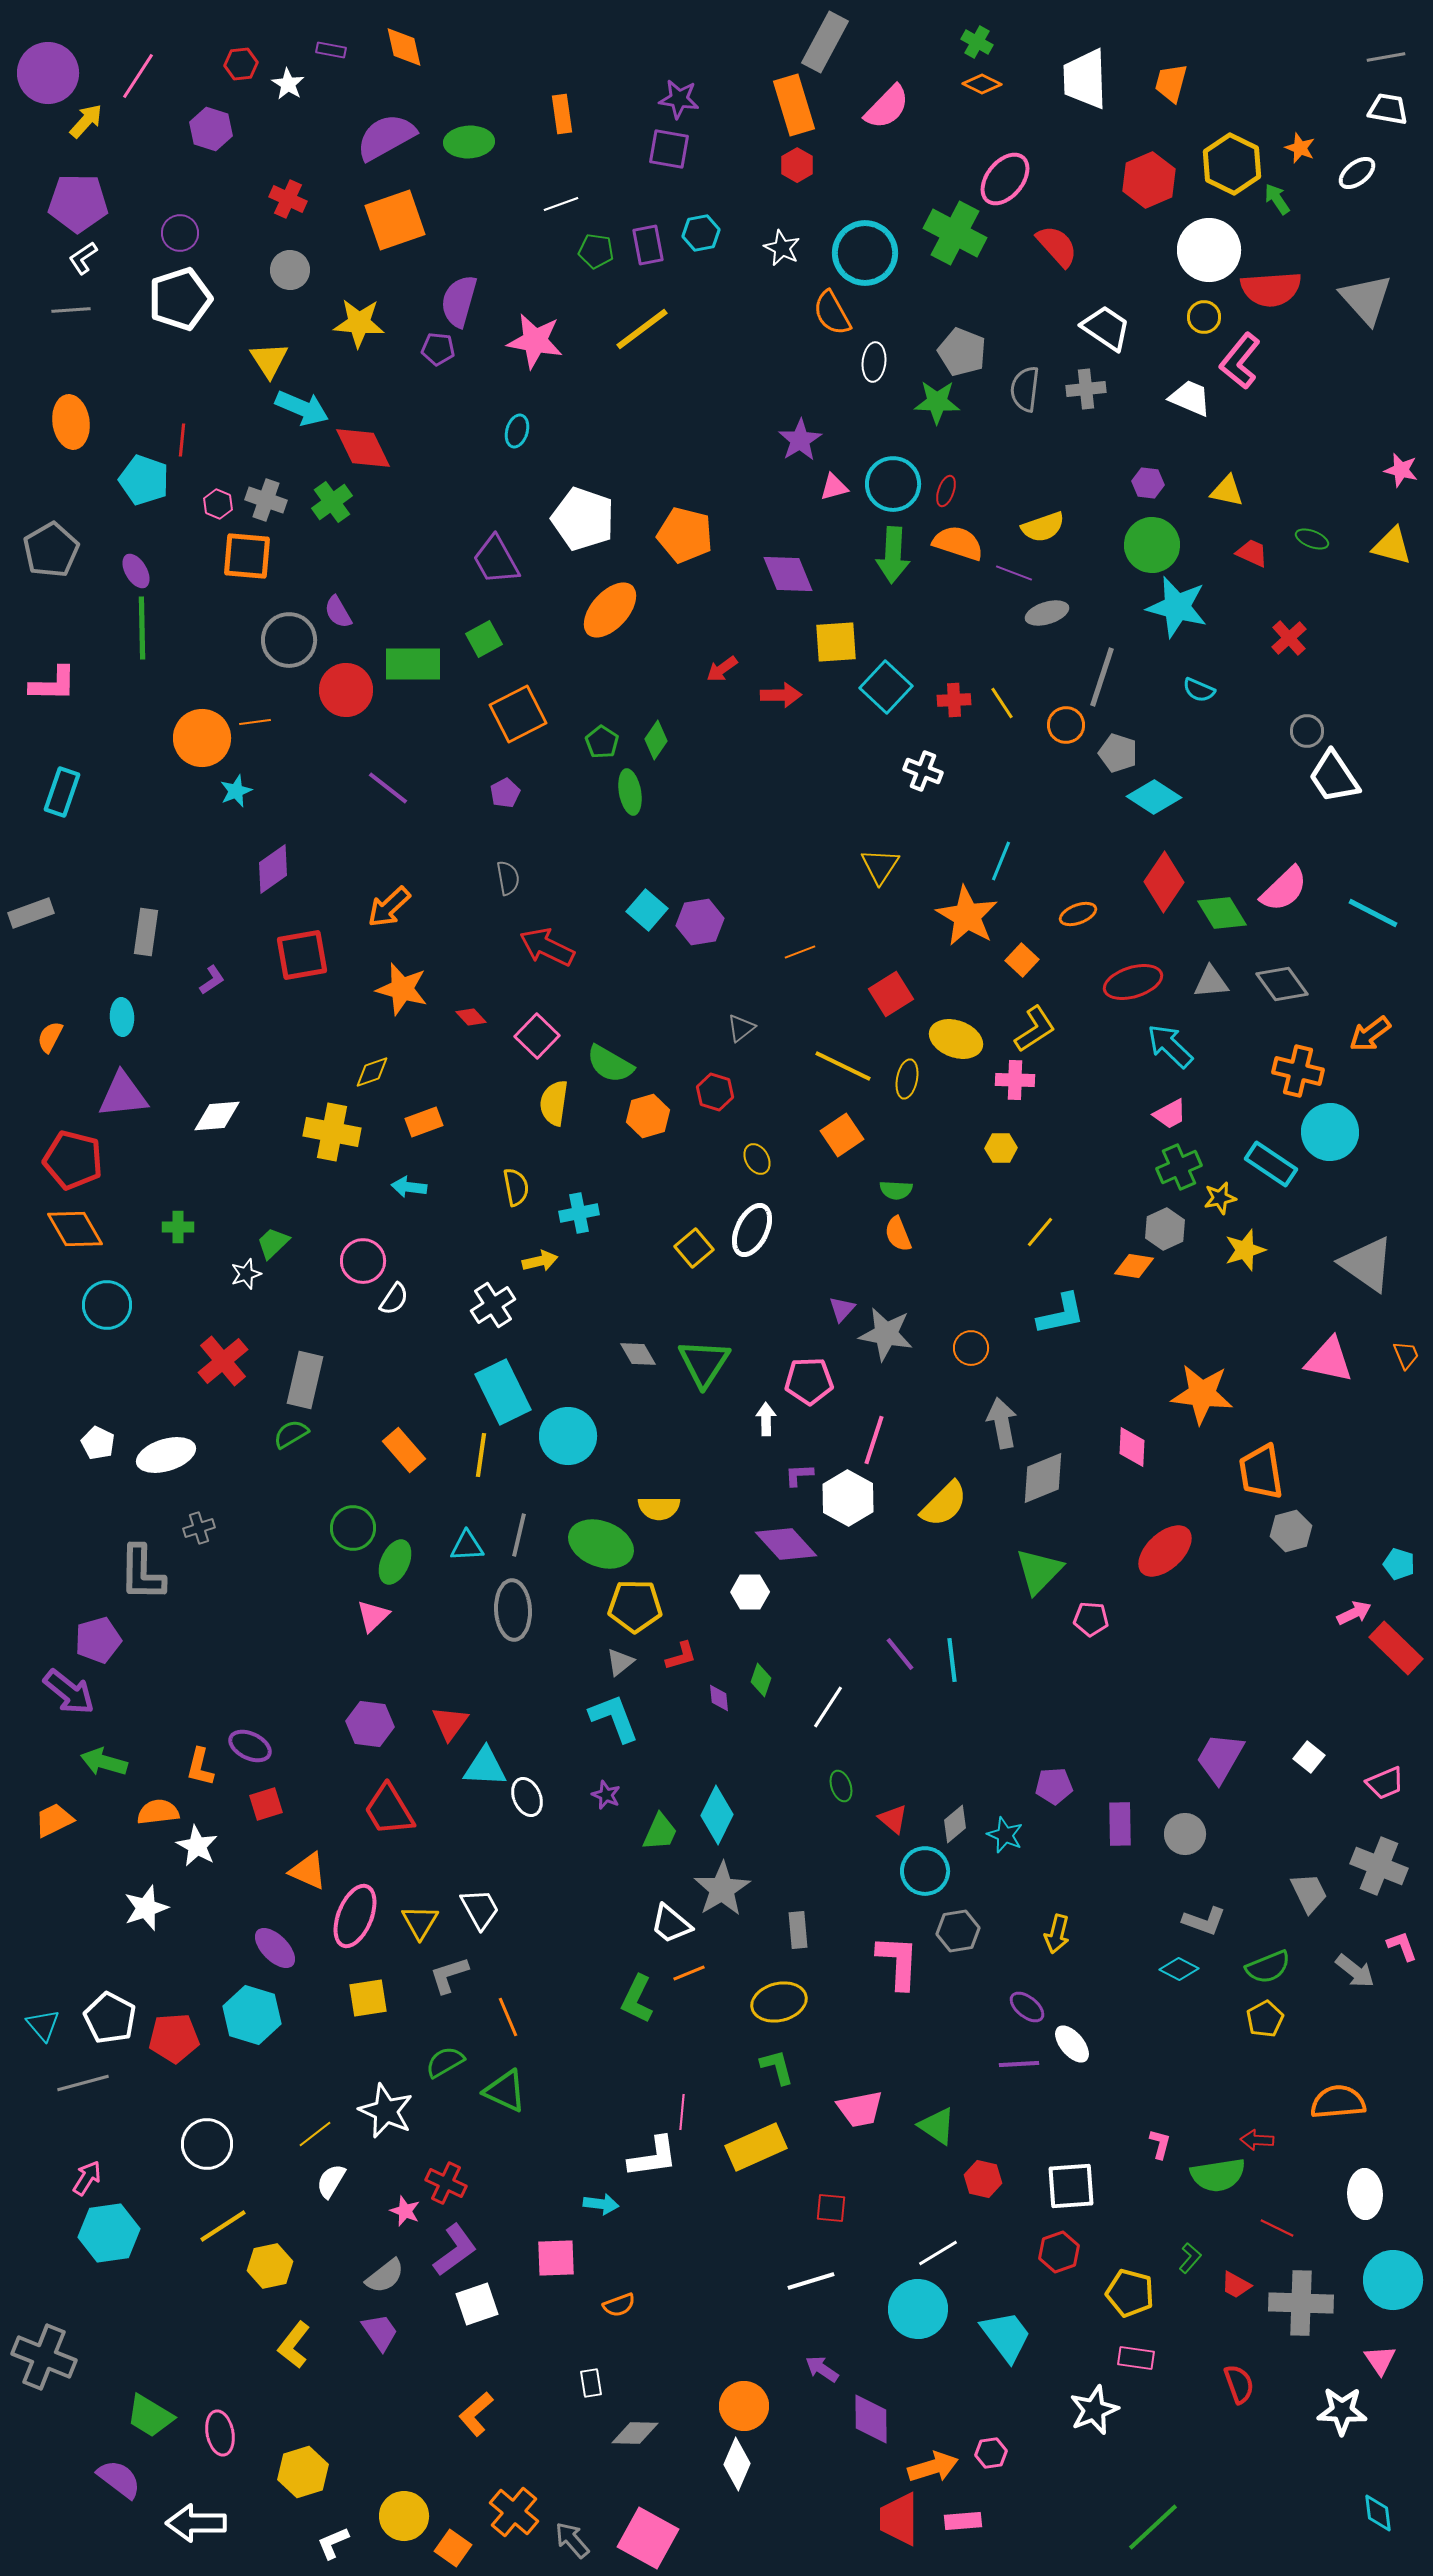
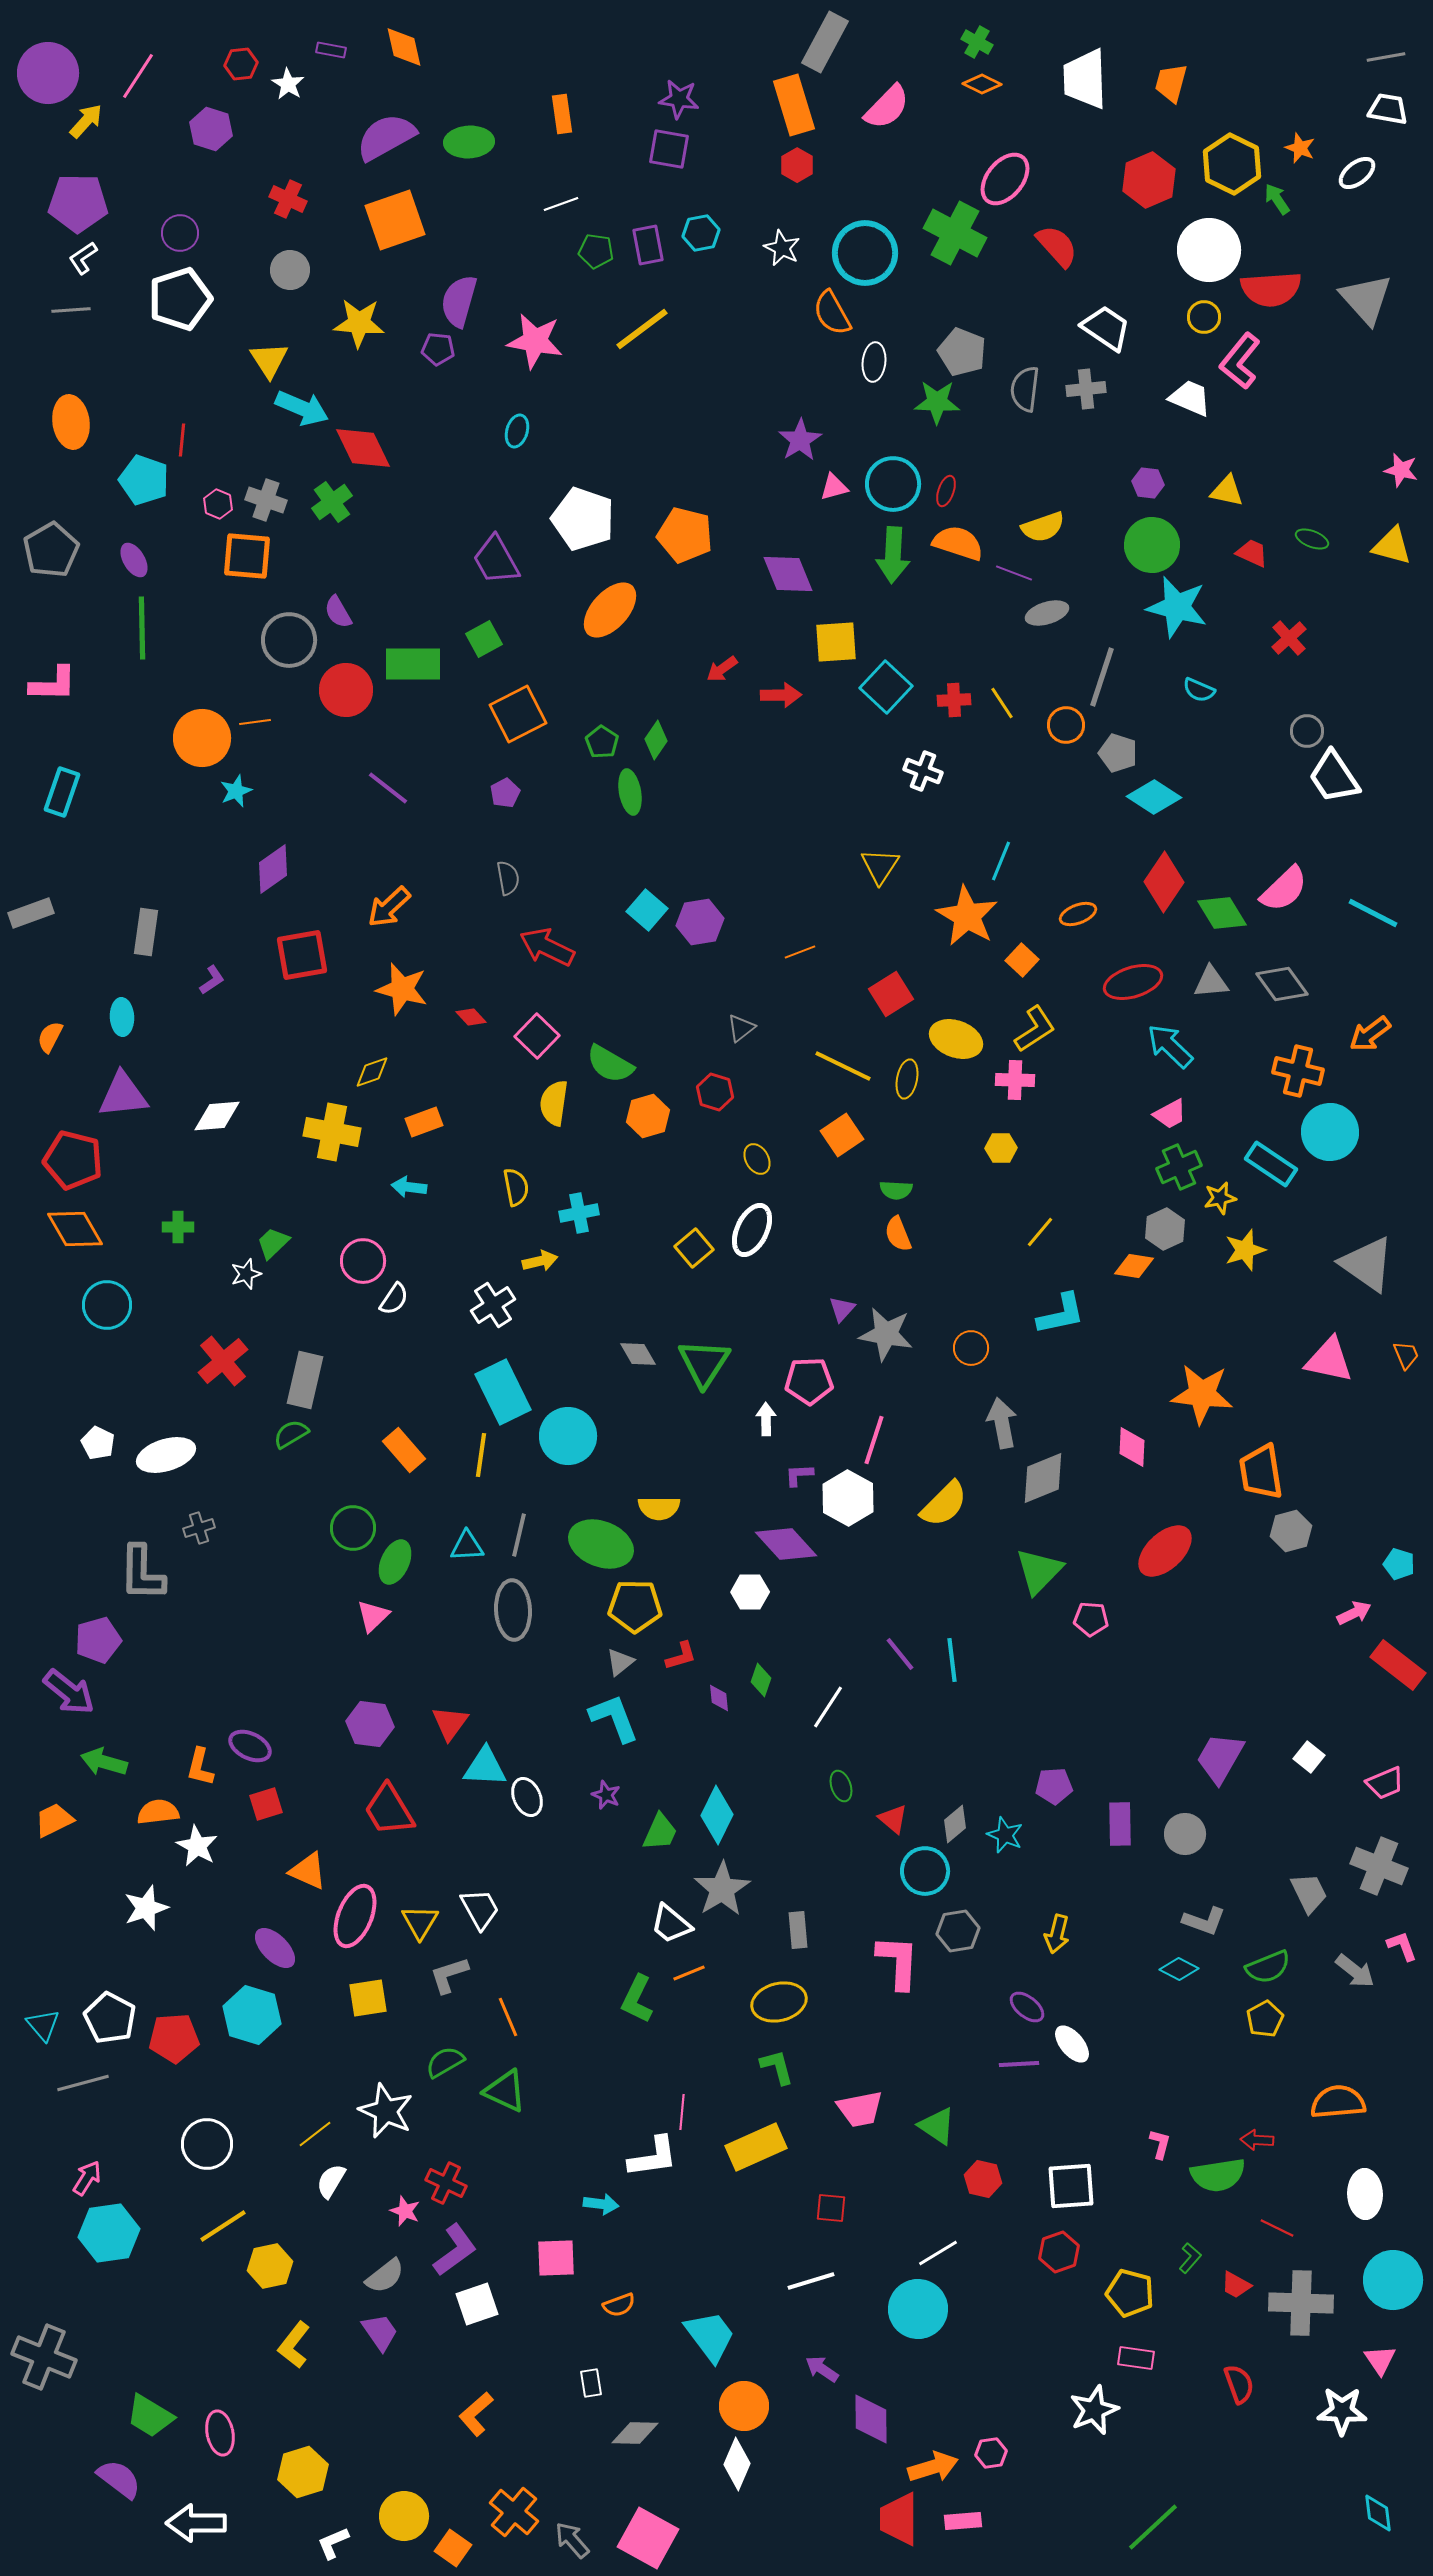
purple ellipse at (136, 571): moved 2 px left, 11 px up
red rectangle at (1396, 1648): moved 2 px right, 17 px down; rotated 6 degrees counterclockwise
cyan trapezoid at (1006, 2336): moved 296 px left
